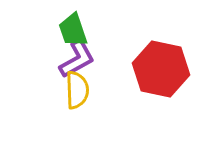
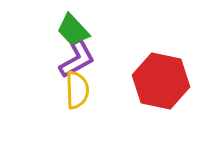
green trapezoid: rotated 24 degrees counterclockwise
red hexagon: moved 12 px down
